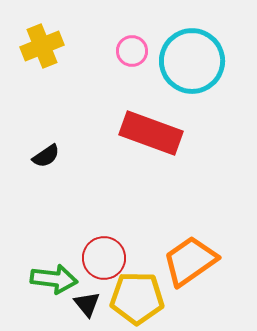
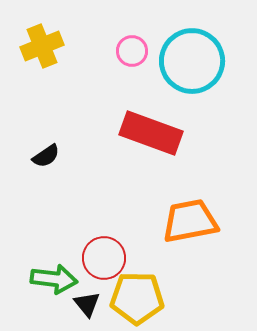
orange trapezoid: moved 40 px up; rotated 24 degrees clockwise
